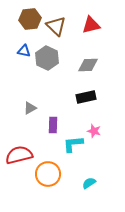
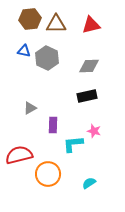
brown triangle: moved 2 px up; rotated 45 degrees counterclockwise
gray diamond: moved 1 px right, 1 px down
black rectangle: moved 1 px right, 1 px up
